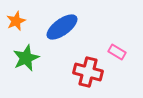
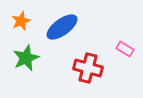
orange star: moved 5 px right
pink rectangle: moved 8 px right, 3 px up
red cross: moved 4 px up
